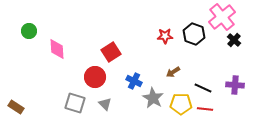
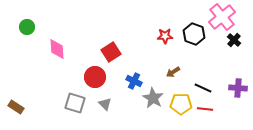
green circle: moved 2 px left, 4 px up
purple cross: moved 3 px right, 3 px down
